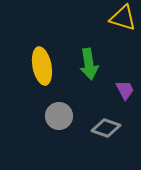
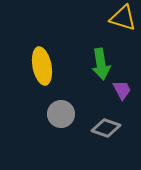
green arrow: moved 12 px right
purple trapezoid: moved 3 px left
gray circle: moved 2 px right, 2 px up
